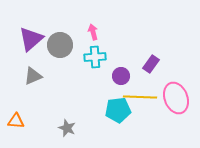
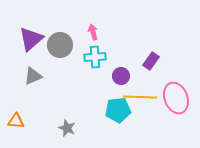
purple rectangle: moved 3 px up
